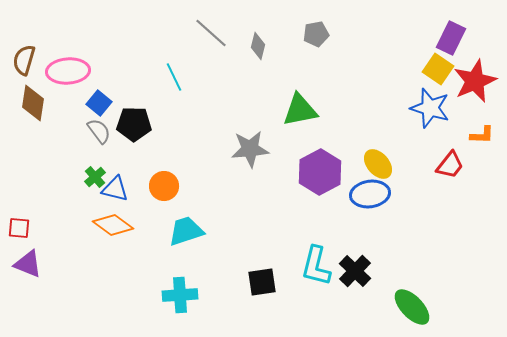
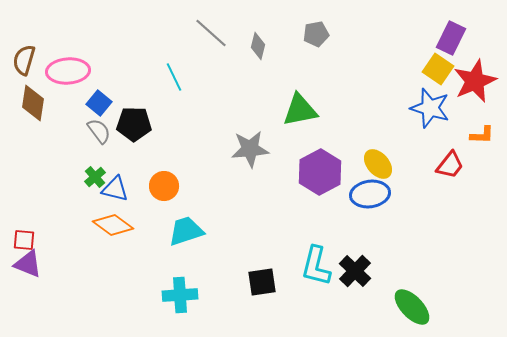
red square: moved 5 px right, 12 px down
